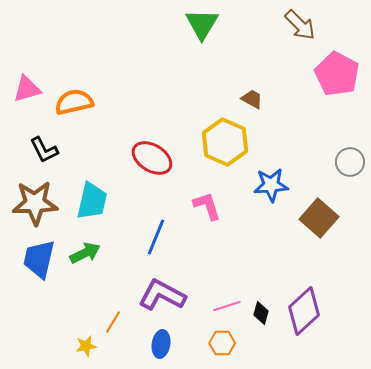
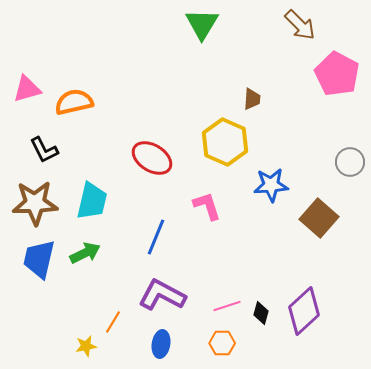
brown trapezoid: rotated 65 degrees clockwise
